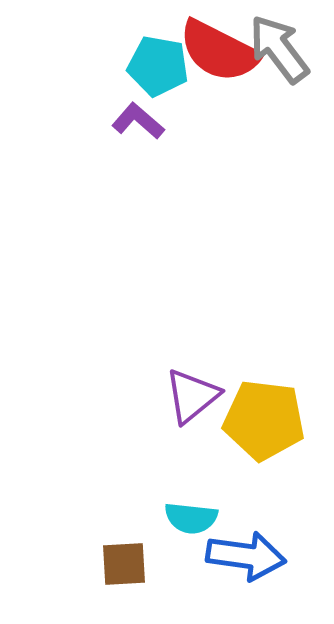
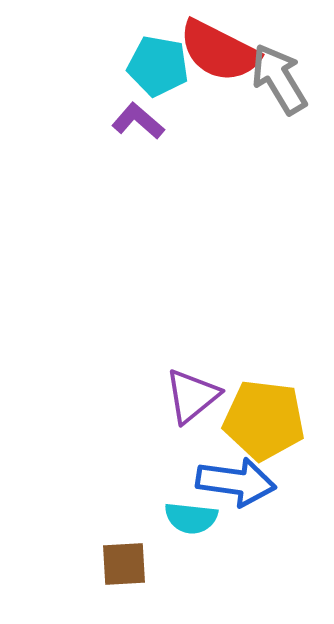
gray arrow: moved 30 px down; rotated 6 degrees clockwise
blue arrow: moved 10 px left, 74 px up
